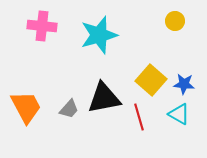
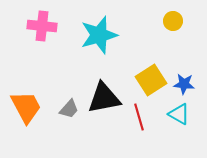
yellow circle: moved 2 px left
yellow square: rotated 16 degrees clockwise
